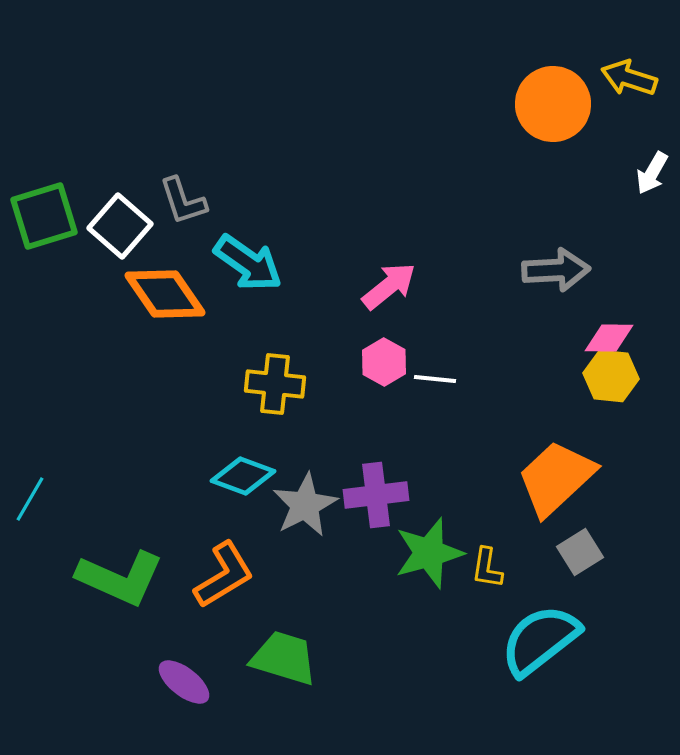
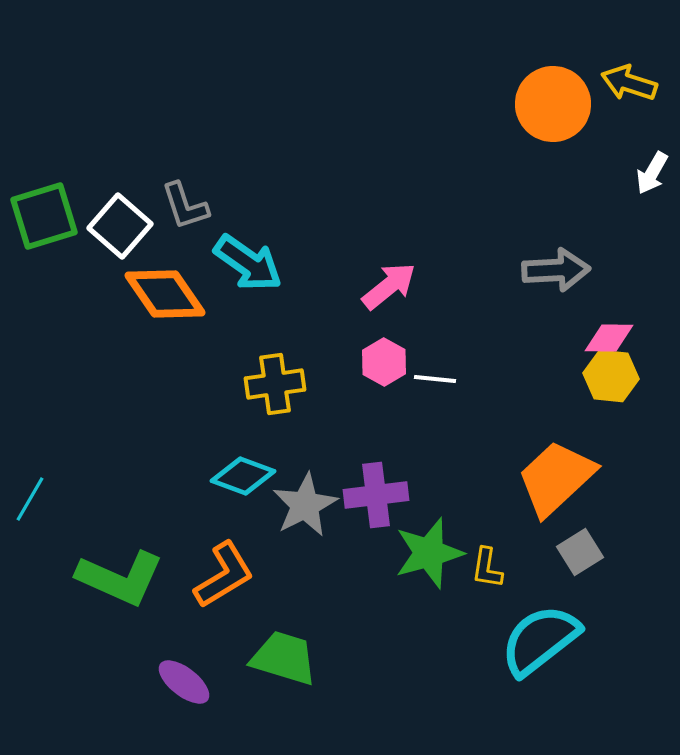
yellow arrow: moved 5 px down
gray L-shape: moved 2 px right, 5 px down
yellow cross: rotated 14 degrees counterclockwise
